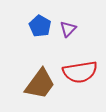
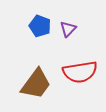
blue pentagon: rotated 10 degrees counterclockwise
brown trapezoid: moved 4 px left
